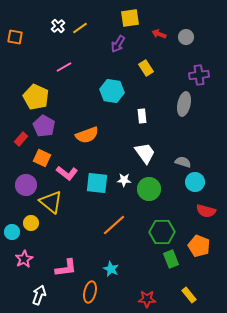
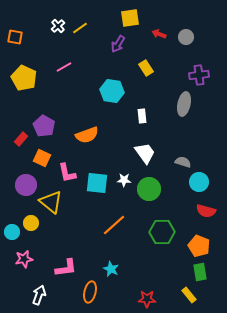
yellow pentagon at (36, 97): moved 12 px left, 19 px up
pink L-shape at (67, 173): rotated 40 degrees clockwise
cyan circle at (195, 182): moved 4 px right
pink star at (24, 259): rotated 18 degrees clockwise
green rectangle at (171, 259): moved 29 px right, 13 px down; rotated 12 degrees clockwise
